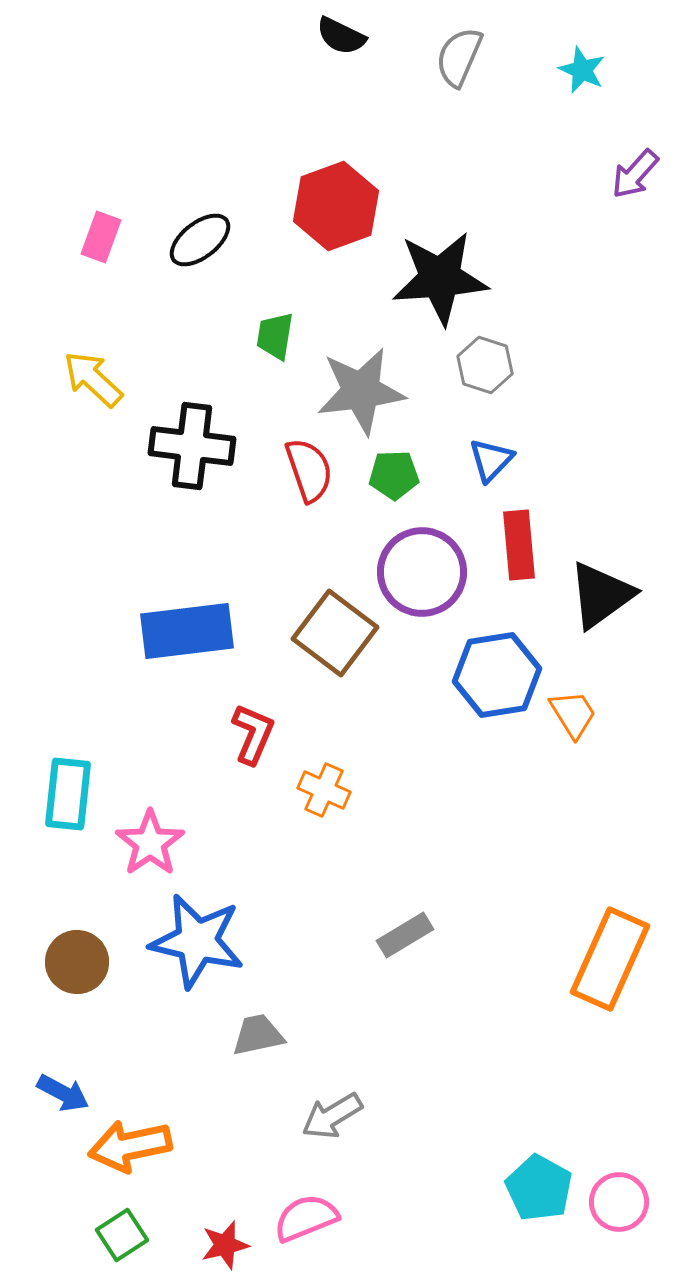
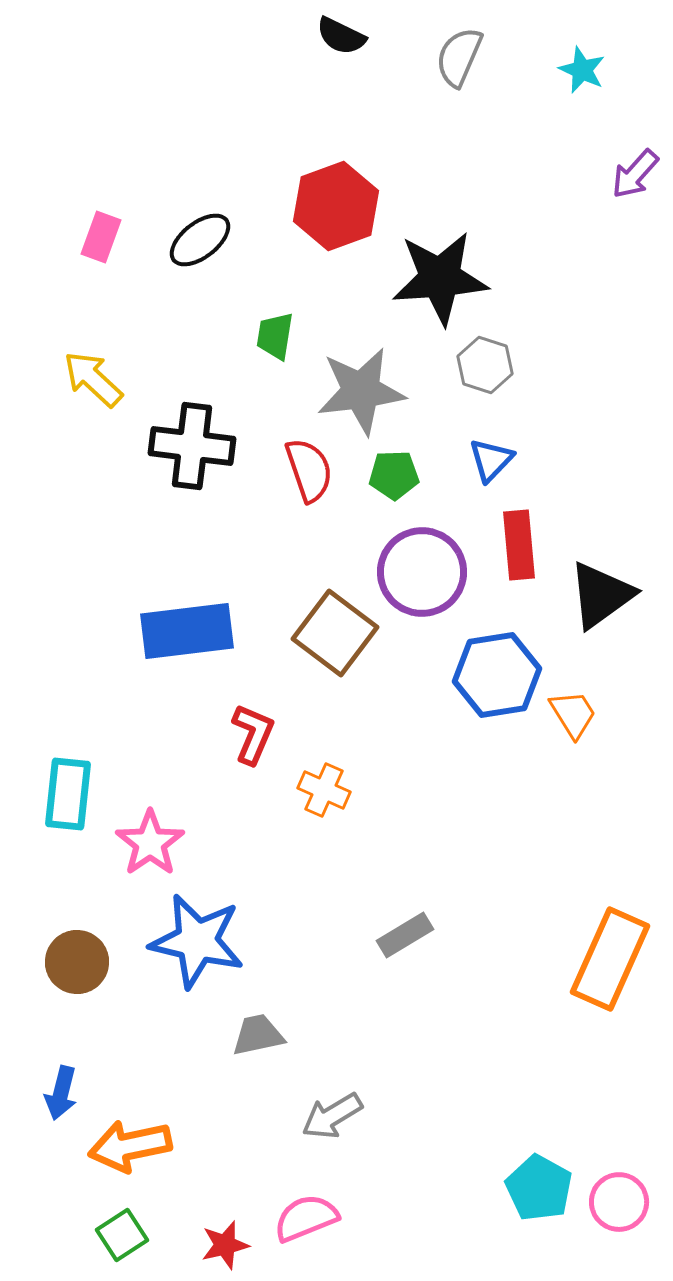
blue arrow: moved 2 px left; rotated 76 degrees clockwise
